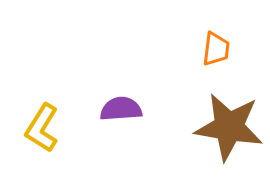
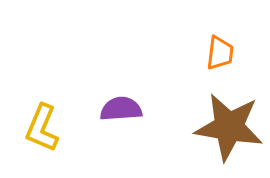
orange trapezoid: moved 4 px right, 4 px down
yellow L-shape: rotated 9 degrees counterclockwise
